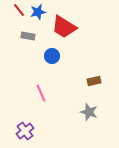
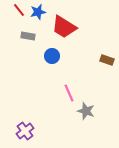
brown rectangle: moved 13 px right, 21 px up; rotated 32 degrees clockwise
pink line: moved 28 px right
gray star: moved 3 px left, 1 px up
